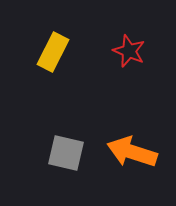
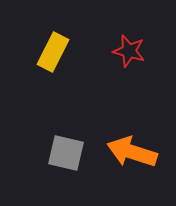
red star: rotated 8 degrees counterclockwise
